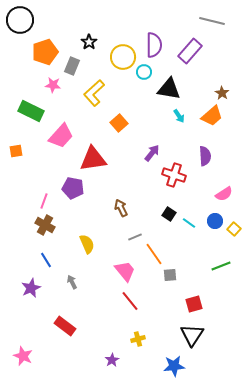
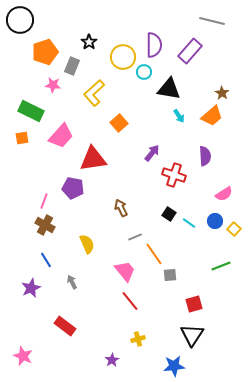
orange square at (16, 151): moved 6 px right, 13 px up
